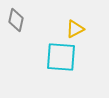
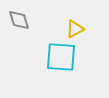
gray diamond: moved 3 px right; rotated 30 degrees counterclockwise
